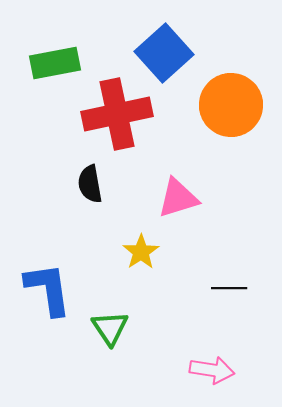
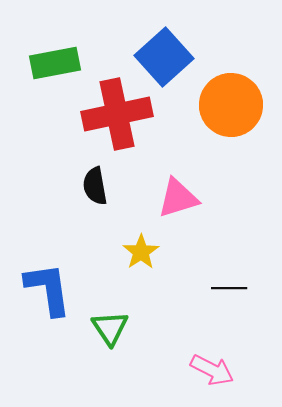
blue square: moved 4 px down
black semicircle: moved 5 px right, 2 px down
pink arrow: rotated 18 degrees clockwise
